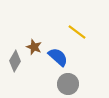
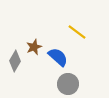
brown star: rotated 28 degrees clockwise
